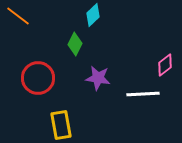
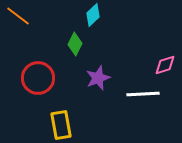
pink diamond: rotated 20 degrees clockwise
purple star: rotated 30 degrees counterclockwise
